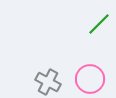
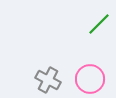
gray cross: moved 2 px up
